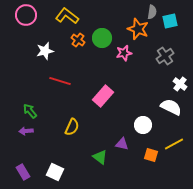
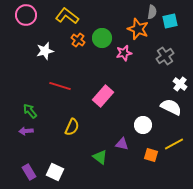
red line: moved 5 px down
purple rectangle: moved 6 px right
